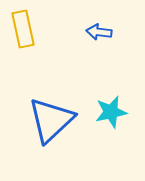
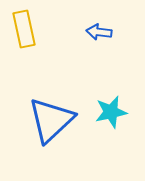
yellow rectangle: moved 1 px right
